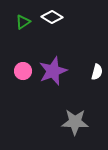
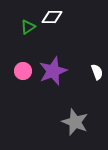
white diamond: rotated 30 degrees counterclockwise
green triangle: moved 5 px right, 5 px down
white semicircle: rotated 35 degrees counterclockwise
gray star: rotated 20 degrees clockwise
